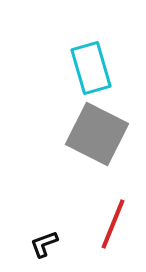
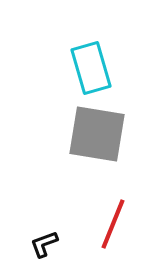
gray square: rotated 18 degrees counterclockwise
